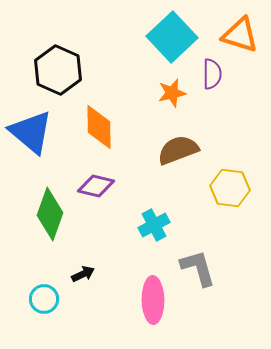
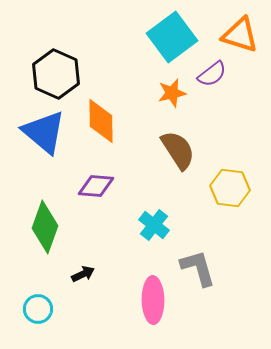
cyan square: rotated 6 degrees clockwise
black hexagon: moved 2 px left, 4 px down
purple semicircle: rotated 52 degrees clockwise
orange diamond: moved 2 px right, 6 px up
blue triangle: moved 13 px right
brown semicircle: rotated 78 degrees clockwise
purple diamond: rotated 9 degrees counterclockwise
green diamond: moved 5 px left, 13 px down
cyan cross: rotated 24 degrees counterclockwise
cyan circle: moved 6 px left, 10 px down
